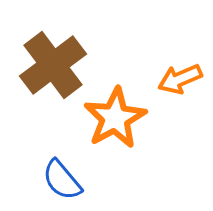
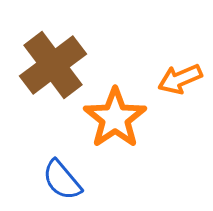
orange star: rotated 6 degrees counterclockwise
